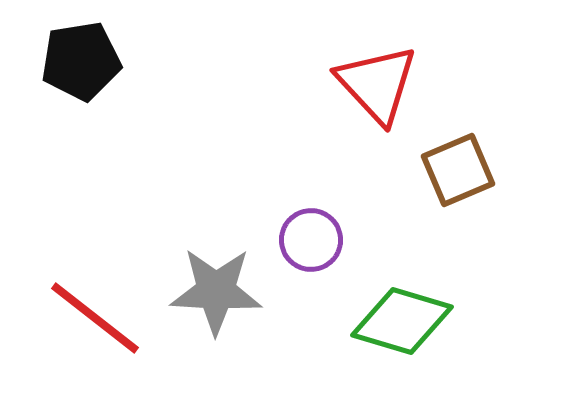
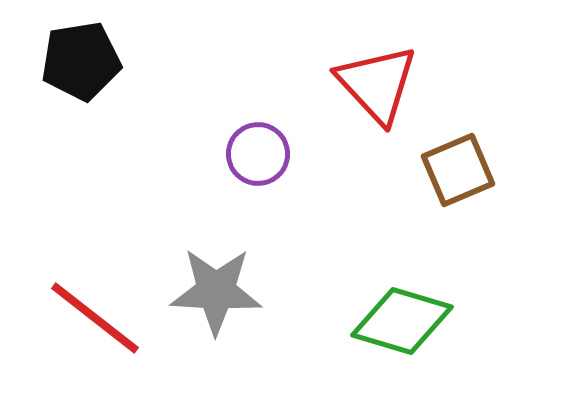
purple circle: moved 53 px left, 86 px up
